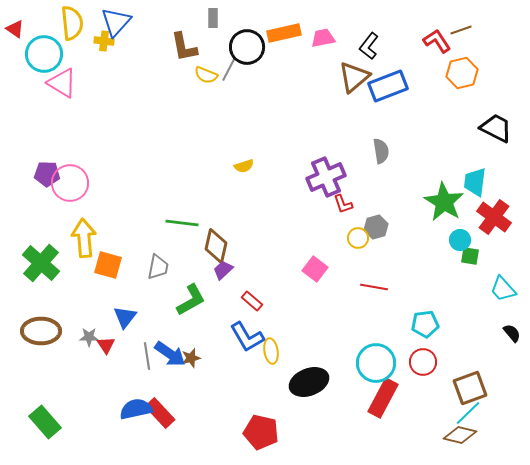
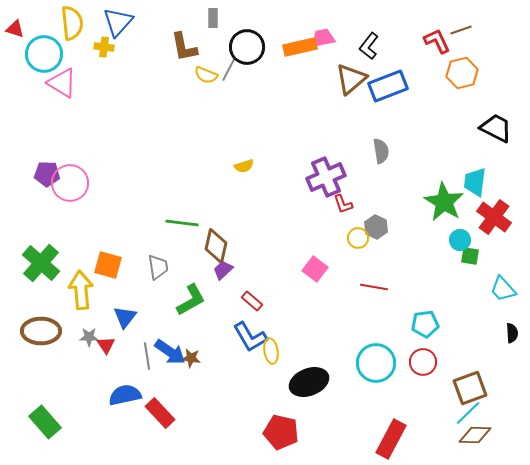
blue triangle at (116, 22): moved 2 px right
red triangle at (15, 29): rotated 18 degrees counterclockwise
orange rectangle at (284, 33): moved 16 px right, 14 px down
yellow cross at (104, 41): moved 6 px down
red L-shape at (437, 41): rotated 8 degrees clockwise
brown triangle at (354, 77): moved 3 px left, 2 px down
gray hexagon at (376, 227): rotated 20 degrees counterclockwise
yellow arrow at (84, 238): moved 3 px left, 52 px down
gray trapezoid at (158, 267): rotated 20 degrees counterclockwise
black semicircle at (512, 333): rotated 36 degrees clockwise
blue L-shape at (247, 337): moved 3 px right
blue arrow at (170, 354): moved 2 px up
brown star at (191, 358): rotated 24 degrees clockwise
red rectangle at (383, 398): moved 8 px right, 41 px down
blue semicircle at (136, 409): moved 11 px left, 14 px up
red pentagon at (261, 432): moved 20 px right
brown diamond at (460, 435): moved 15 px right; rotated 12 degrees counterclockwise
